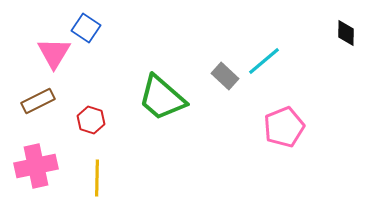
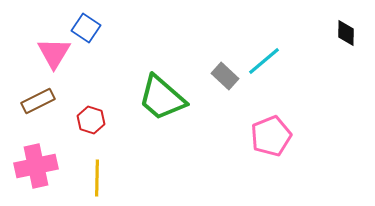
pink pentagon: moved 13 px left, 9 px down
